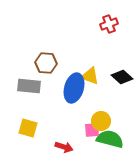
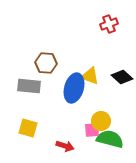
red arrow: moved 1 px right, 1 px up
